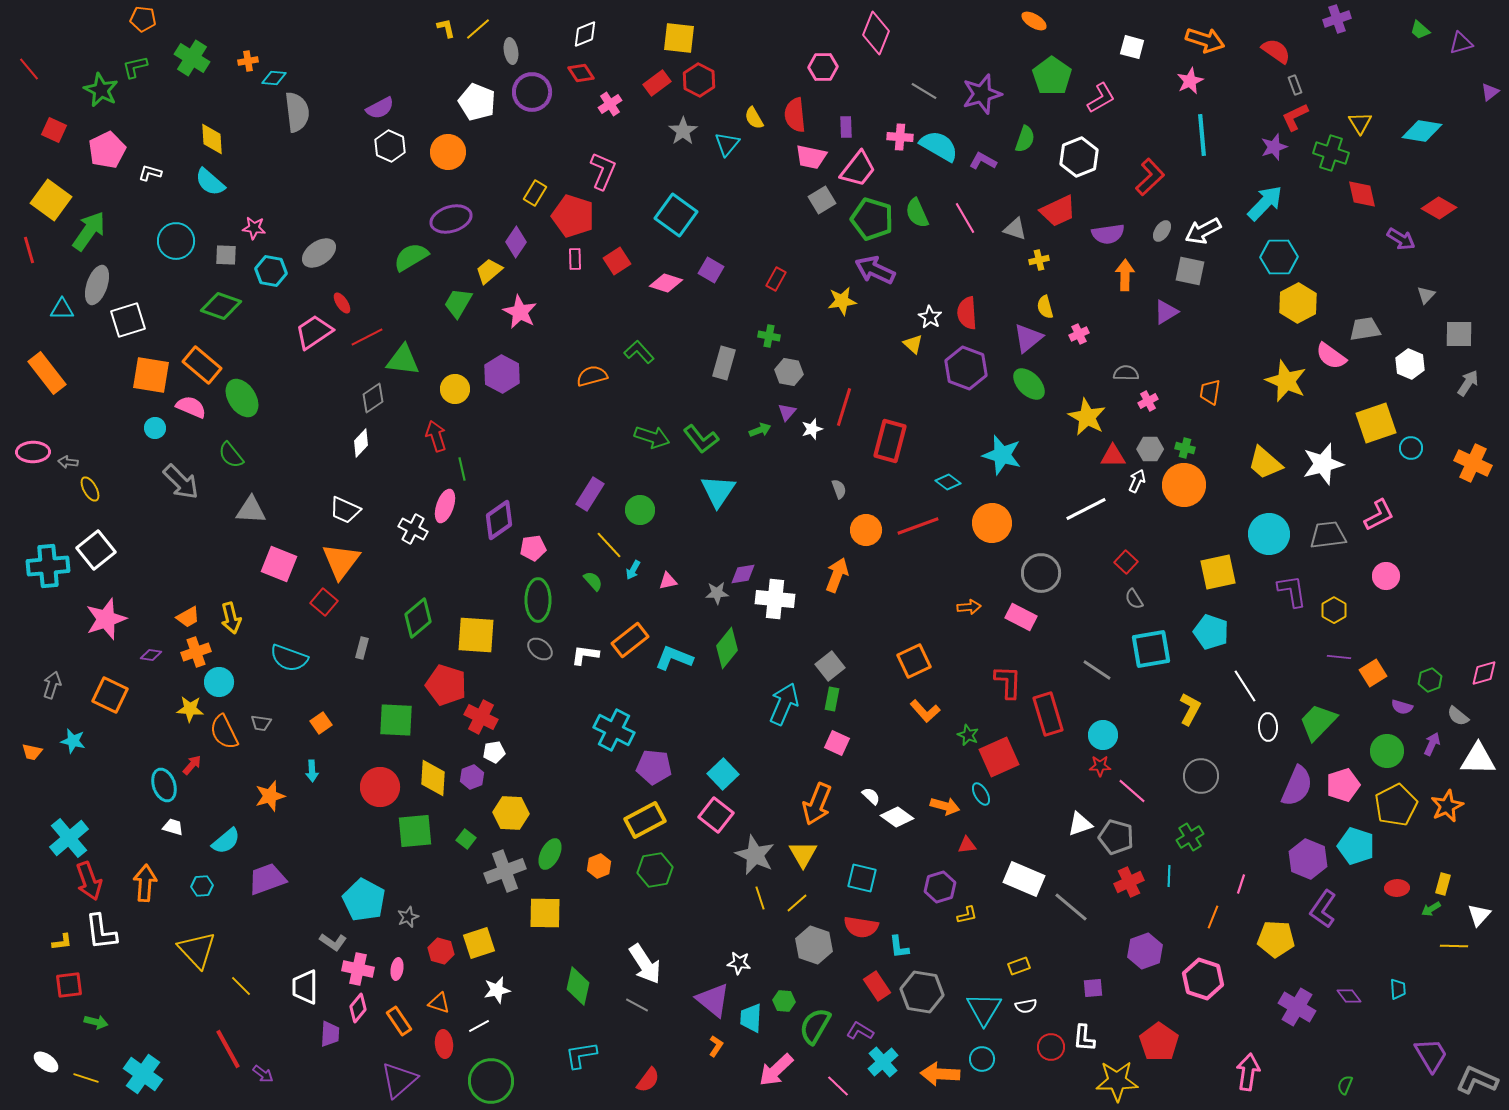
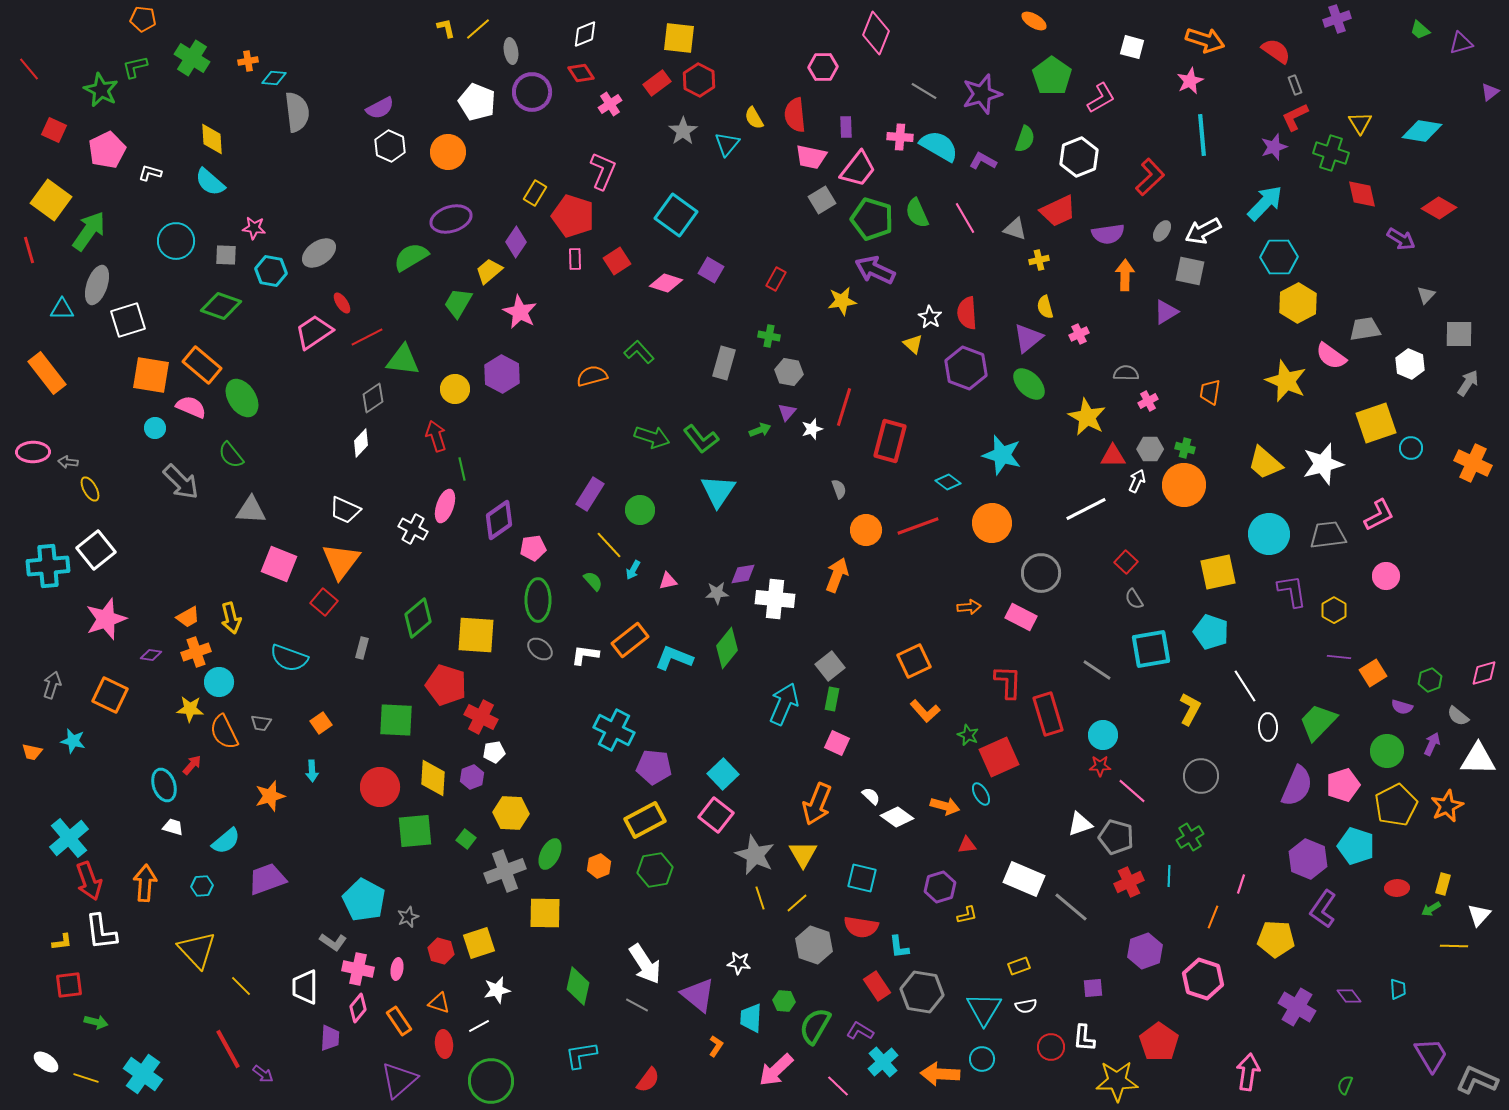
purple triangle at (713, 1000): moved 15 px left, 5 px up
purple trapezoid at (330, 1034): moved 4 px down
